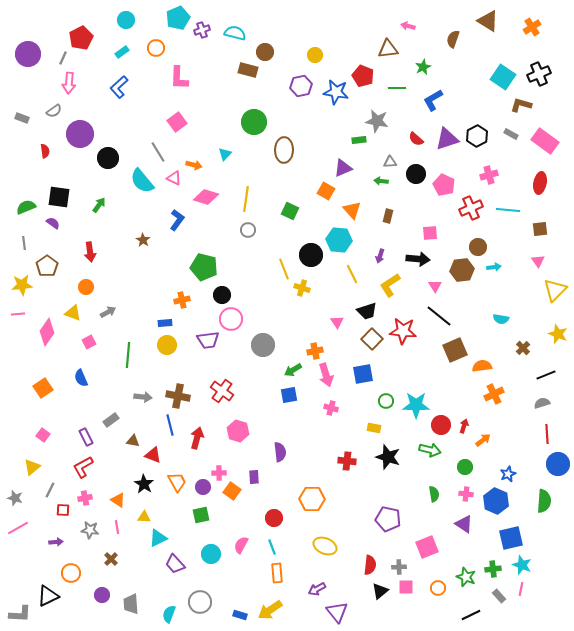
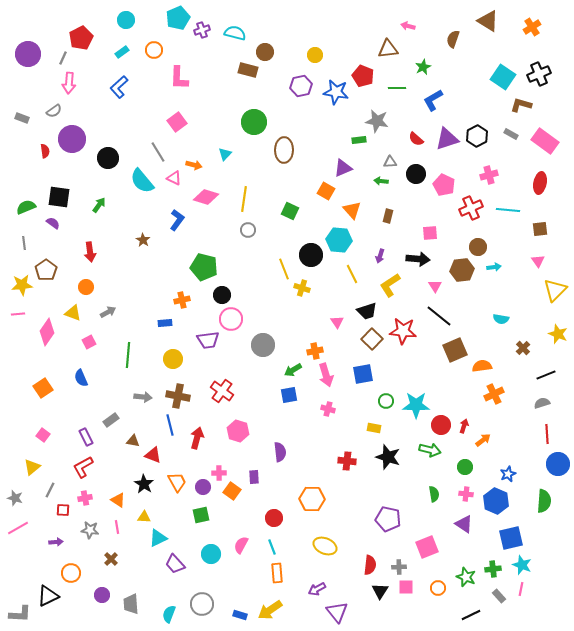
orange circle at (156, 48): moved 2 px left, 2 px down
purple circle at (80, 134): moved 8 px left, 5 px down
yellow line at (246, 199): moved 2 px left
brown pentagon at (47, 266): moved 1 px left, 4 px down
yellow circle at (167, 345): moved 6 px right, 14 px down
pink cross at (331, 408): moved 3 px left, 1 px down
black triangle at (380, 591): rotated 18 degrees counterclockwise
gray circle at (200, 602): moved 2 px right, 2 px down
